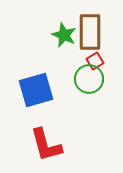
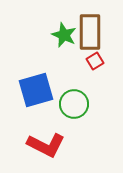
green circle: moved 15 px left, 25 px down
red L-shape: rotated 48 degrees counterclockwise
